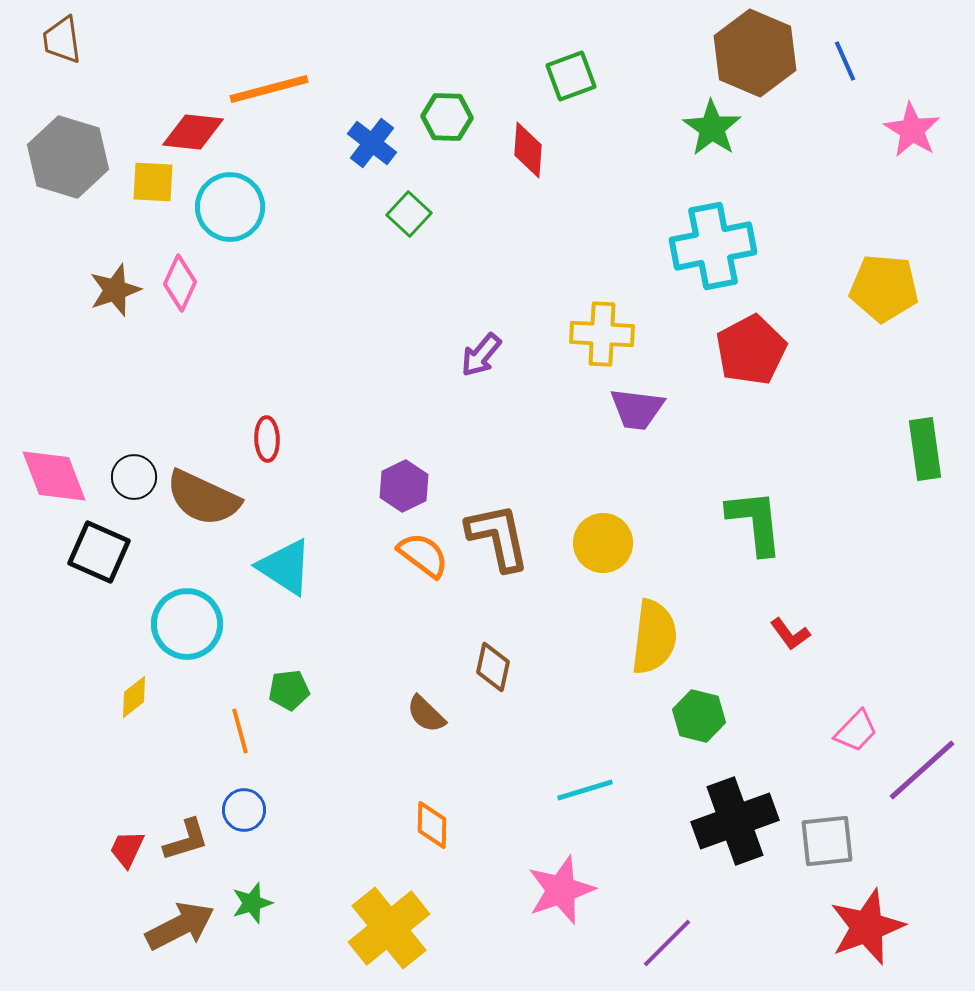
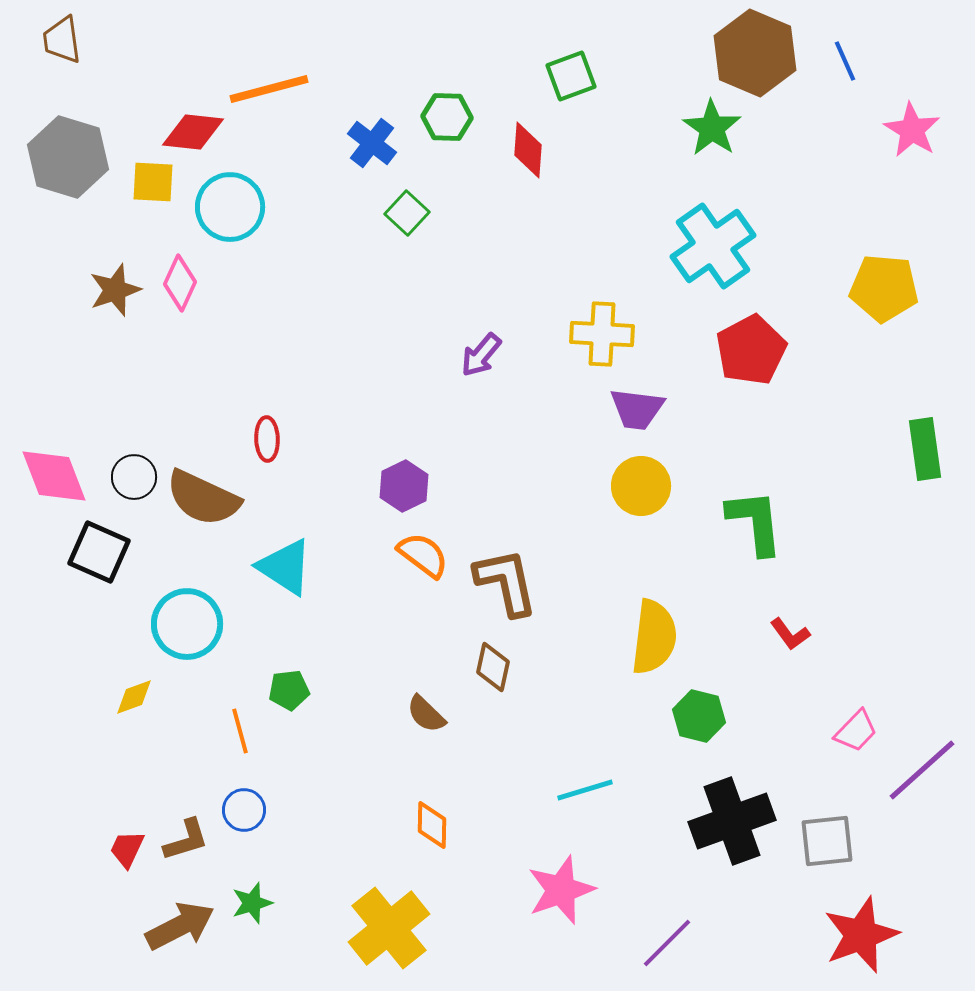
green square at (409, 214): moved 2 px left, 1 px up
cyan cross at (713, 246): rotated 24 degrees counterclockwise
brown L-shape at (498, 537): moved 8 px right, 45 px down
yellow circle at (603, 543): moved 38 px right, 57 px up
yellow diamond at (134, 697): rotated 18 degrees clockwise
black cross at (735, 821): moved 3 px left
red star at (867, 927): moved 6 px left, 8 px down
